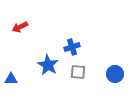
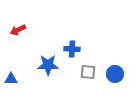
red arrow: moved 2 px left, 3 px down
blue cross: moved 2 px down; rotated 21 degrees clockwise
blue star: rotated 30 degrees counterclockwise
gray square: moved 10 px right
